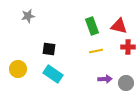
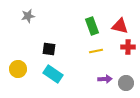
red triangle: moved 1 px right
